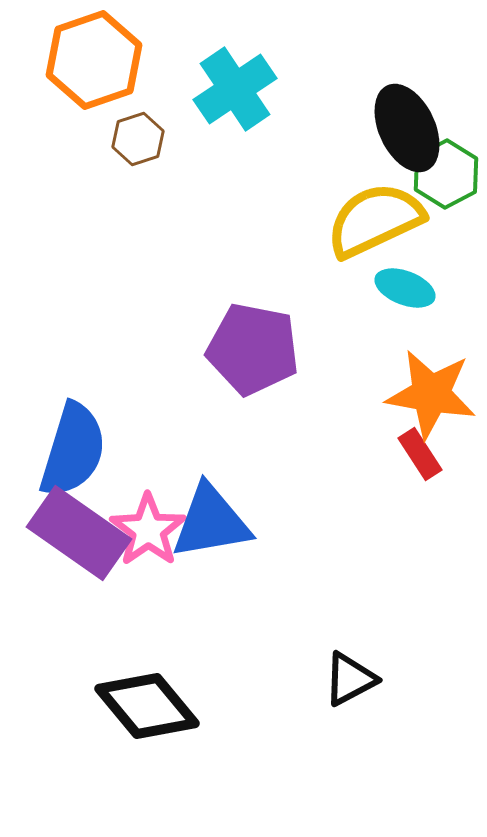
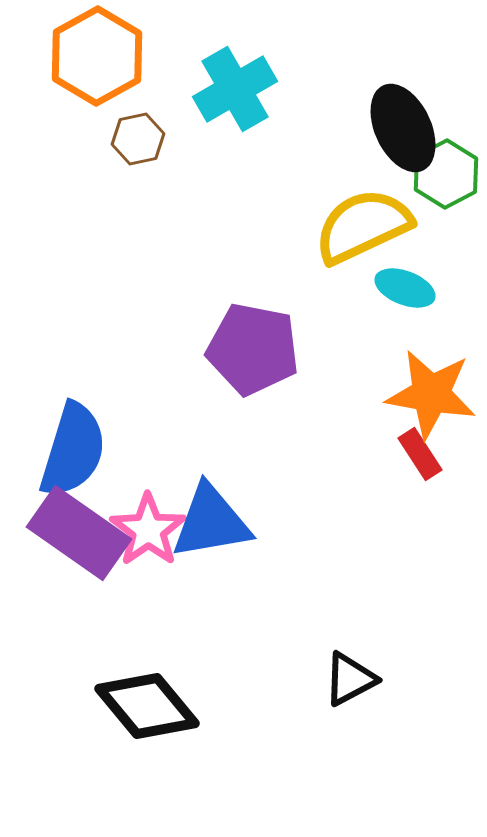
orange hexagon: moved 3 px right, 4 px up; rotated 10 degrees counterclockwise
cyan cross: rotated 4 degrees clockwise
black ellipse: moved 4 px left
brown hexagon: rotated 6 degrees clockwise
yellow semicircle: moved 12 px left, 6 px down
